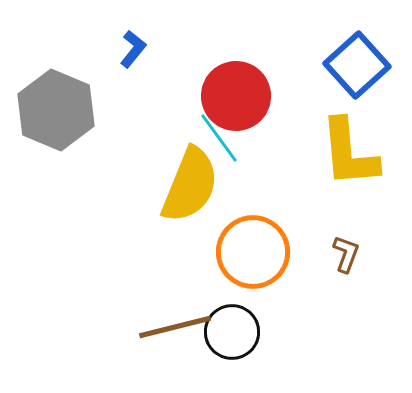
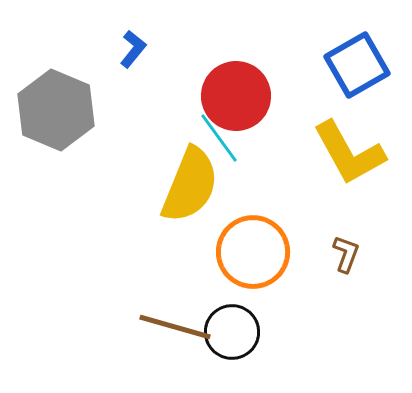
blue square: rotated 12 degrees clockwise
yellow L-shape: rotated 24 degrees counterclockwise
brown line: rotated 30 degrees clockwise
